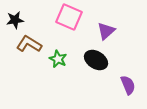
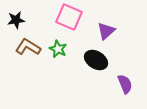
black star: moved 1 px right
brown L-shape: moved 1 px left, 3 px down
green star: moved 10 px up
purple semicircle: moved 3 px left, 1 px up
